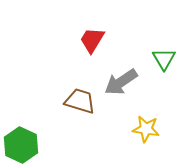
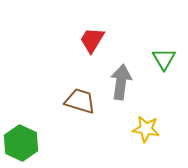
gray arrow: rotated 132 degrees clockwise
green hexagon: moved 2 px up
